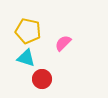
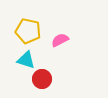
pink semicircle: moved 3 px left, 3 px up; rotated 18 degrees clockwise
cyan triangle: moved 2 px down
